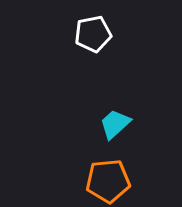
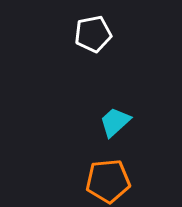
cyan trapezoid: moved 2 px up
